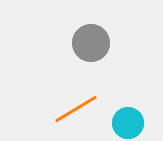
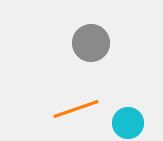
orange line: rotated 12 degrees clockwise
